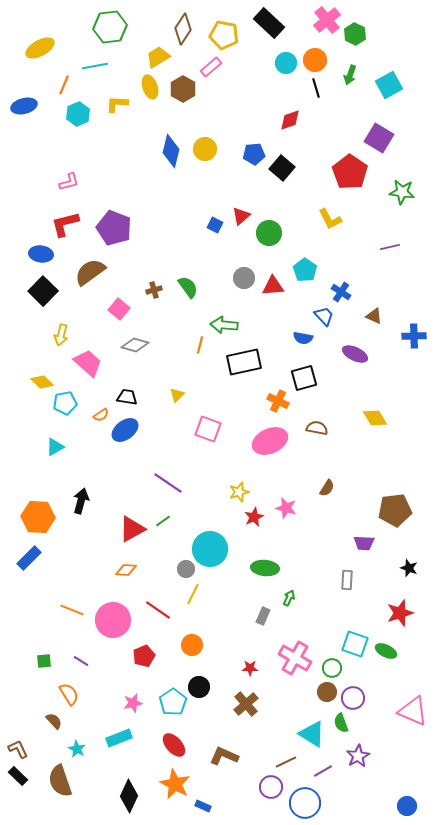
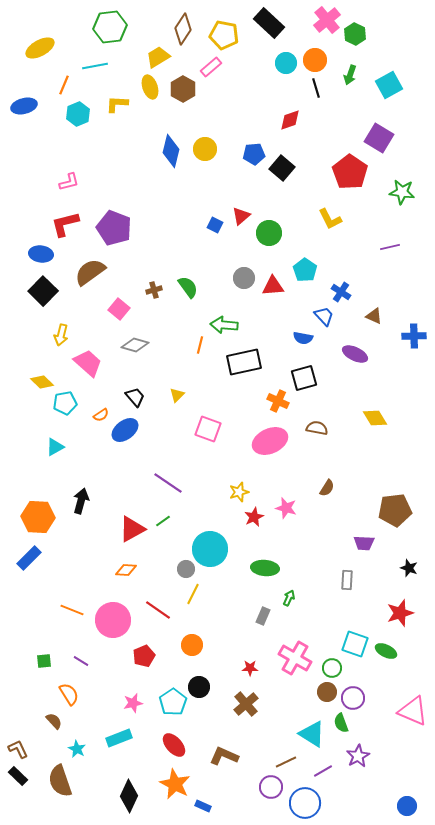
black trapezoid at (127, 397): moved 8 px right; rotated 40 degrees clockwise
